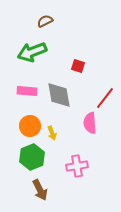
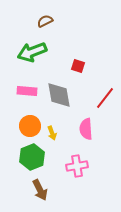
pink semicircle: moved 4 px left, 6 px down
